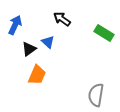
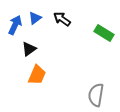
blue triangle: moved 13 px left, 24 px up; rotated 40 degrees clockwise
